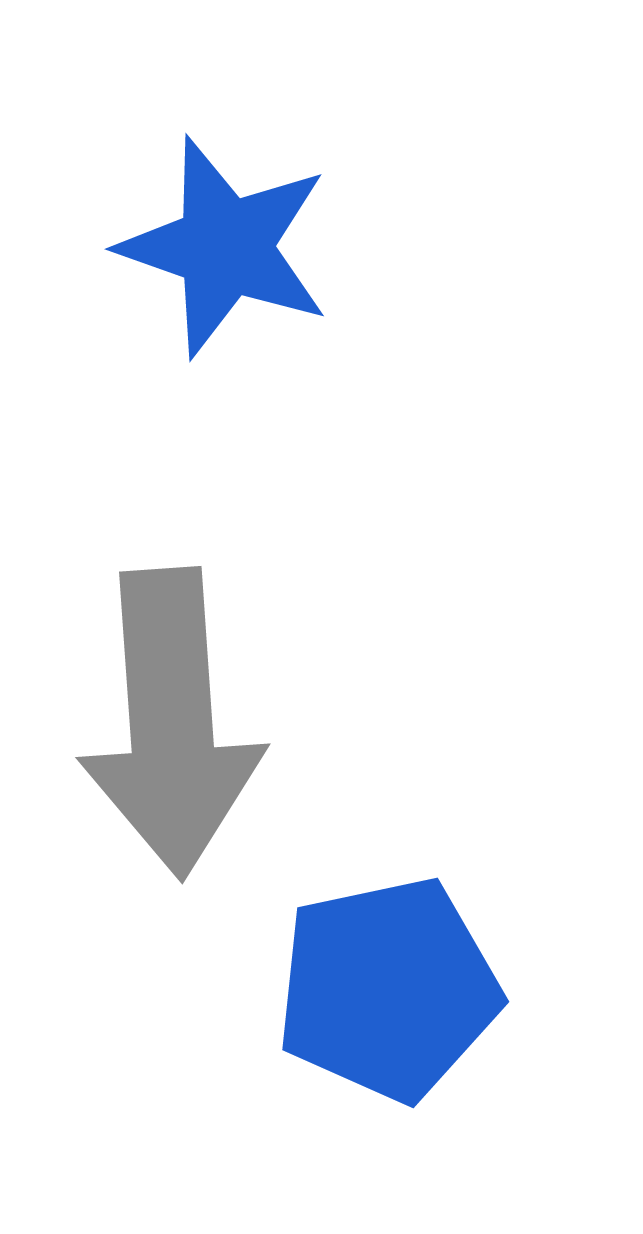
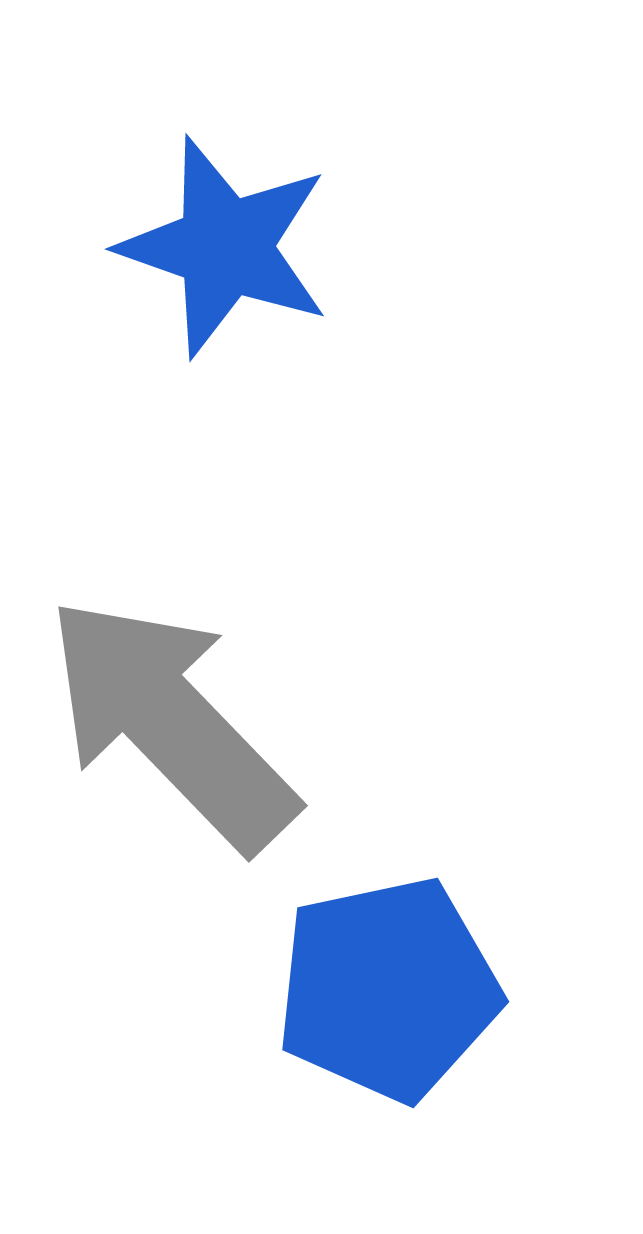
gray arrow: rotated 140 degrees clockwise
